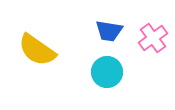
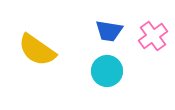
pink cross: moved 2 px up
cyan circle: moved 1 px up
